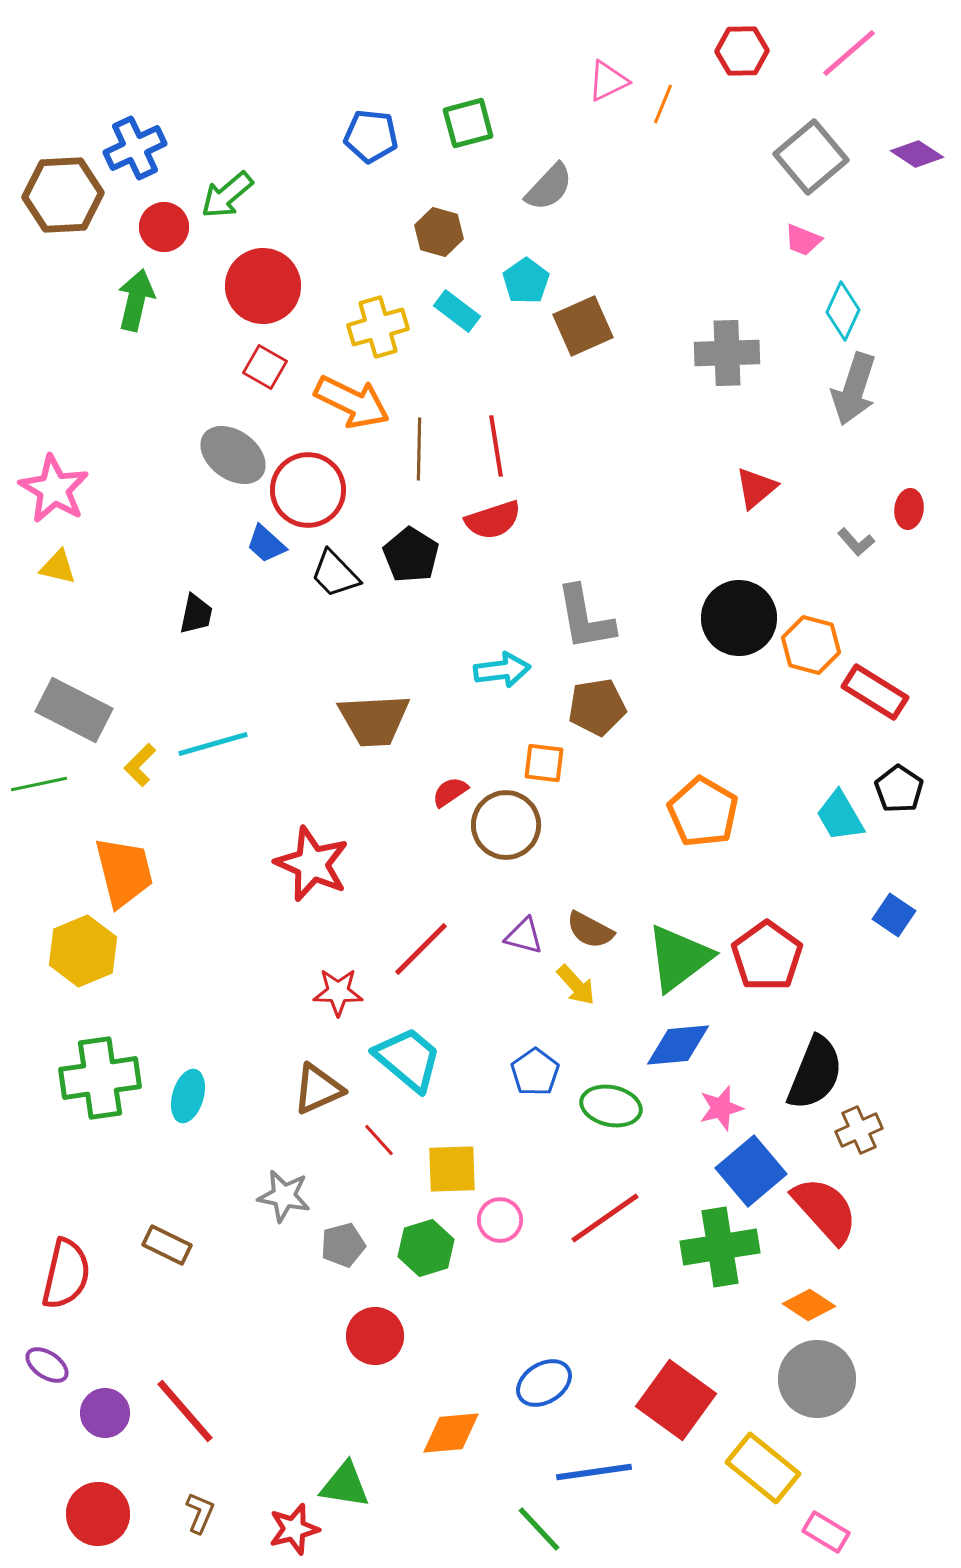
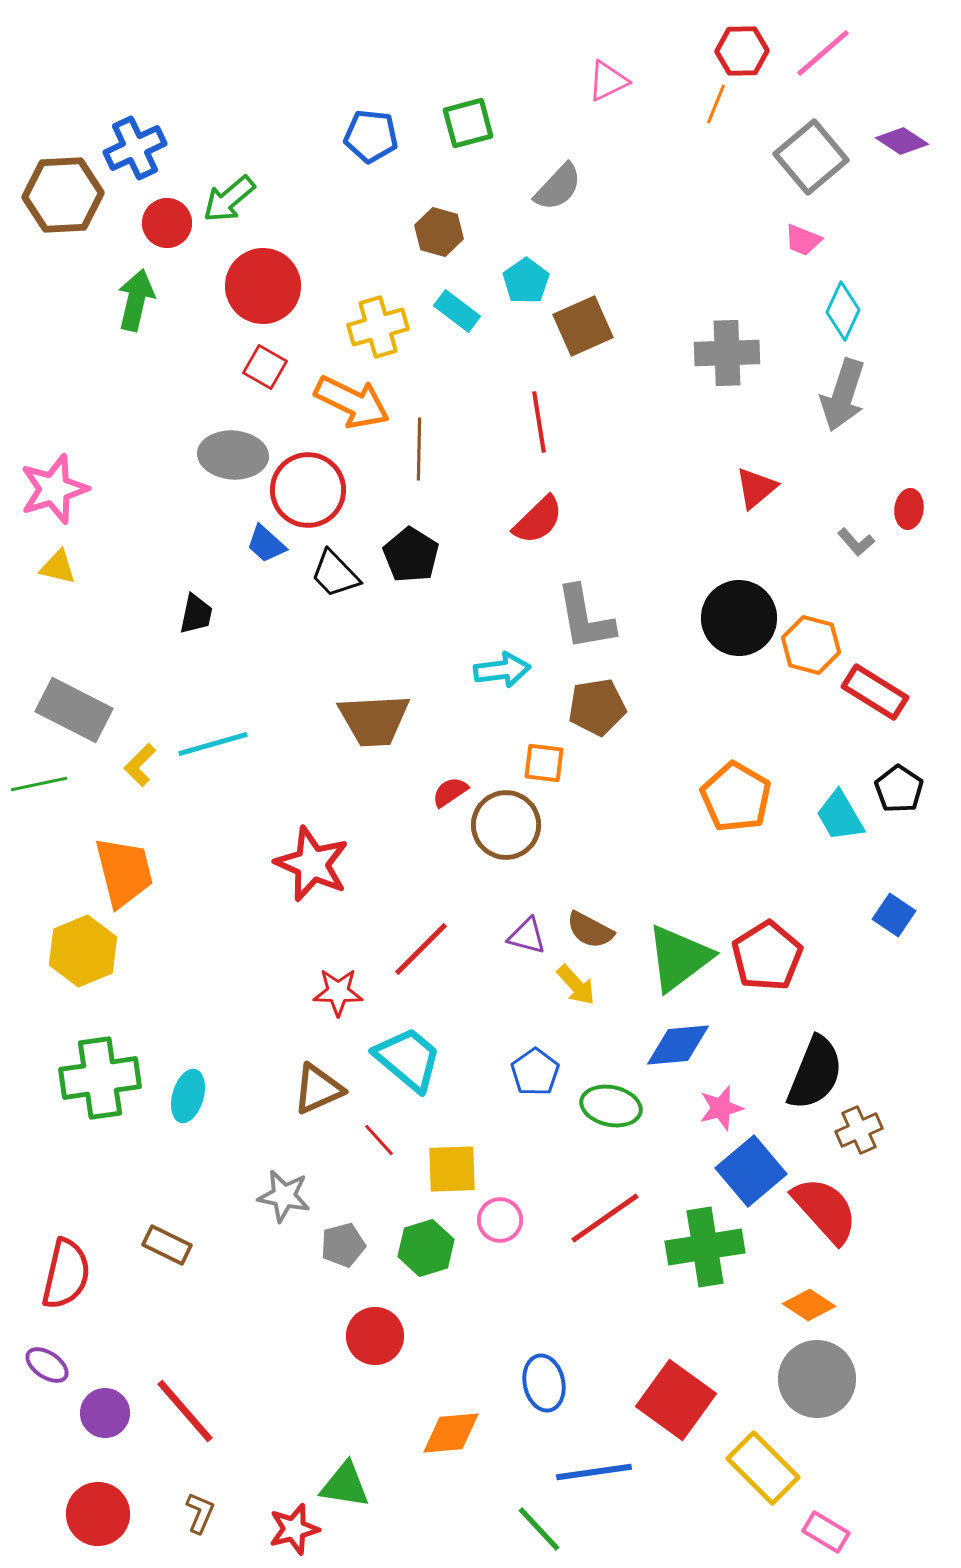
pink line at (849, 53): moved 26 px left
orange line at (663, 104): moved 53 px right
purple diamond at (917, 154): moved 15 px left, 13 px up
gray semicircle at (549, 187): moved 9 px right
green arrow at (227, 195): moved 2 px right, 4 px down
red circle at (164, 227): moved 3 px right, 4 px up
gray arrow at (854, 389): moved 11 px left, 6 px down
red line at (496, 446): moved 43 px right, 24 px up
gray ellipse at (233, 455): rotated 32 degrees counterclockwise
pink star at (54, 489): rotated 24 degrees clockwise
red semicircle at (493, 520): moved 45 px right; rotated 26 degrees counterclockwise
orange pentagon at (703, 812): moved 33 px right, 15 px up
purple triangle at (524, 936): moved 3 px right
red pentagon at (767, 956): rotated 4 degrees clockwise
green cross at (720, 1247): moved 15 px left
blue ellipse at (544, 1383): rotated 70 degrees counterclockwise
yellow rectangle at (763, 1468): rotated 6 degrees clockwise
